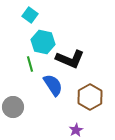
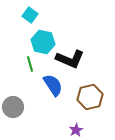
brown hexagon: rotated 15 degrees clockwise
